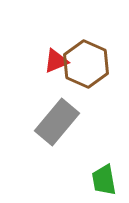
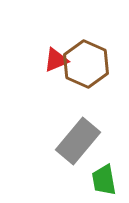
red triangle: moved 1 px up
gray rectangle: moved 21 px right, 19 px down
